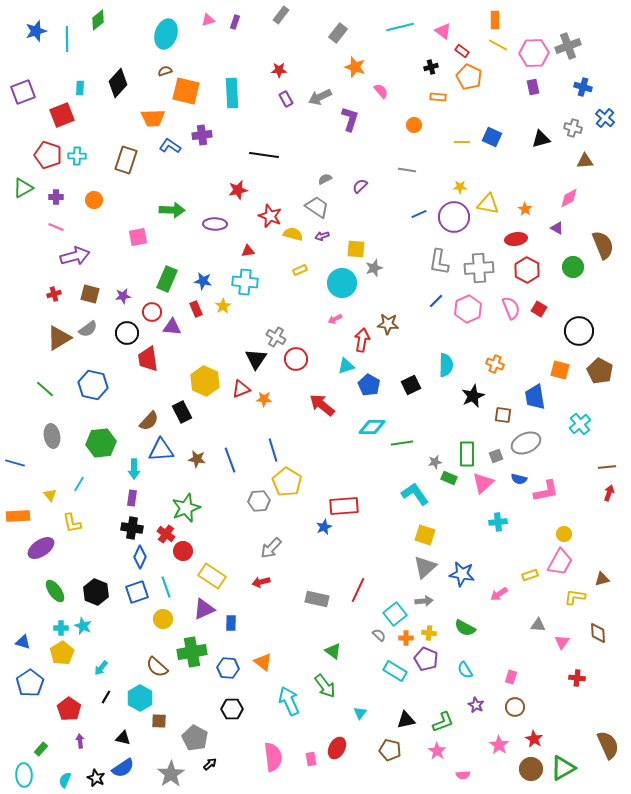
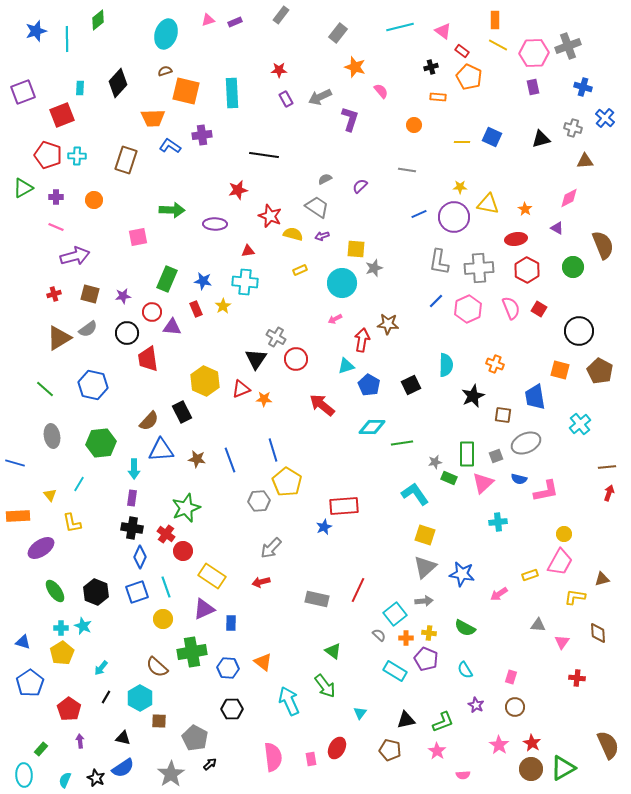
purple rectangle at (235, 22): rotated 48 degrees clockwise
red star at (534, 739): moved 2 px left, 4 px down
